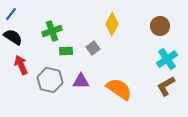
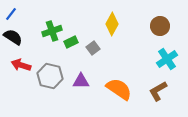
green rectangle: moved 5 px right, 9 px up; rotated 24 degrees counterclockwise
red arrow: rotated 48 degrees counterclockwise
gray hexagon: moved 4 px up
brown L-shape: moved 8 px left, 5 px down
